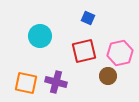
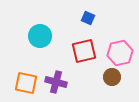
brown circle: moved 4 px right, 1 px down
